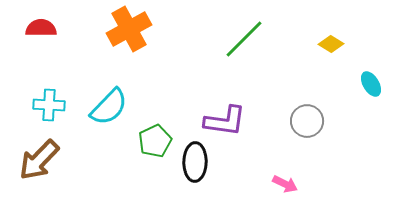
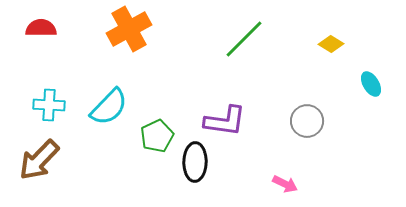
green pentagon: moved 2 px right, 5 px up
